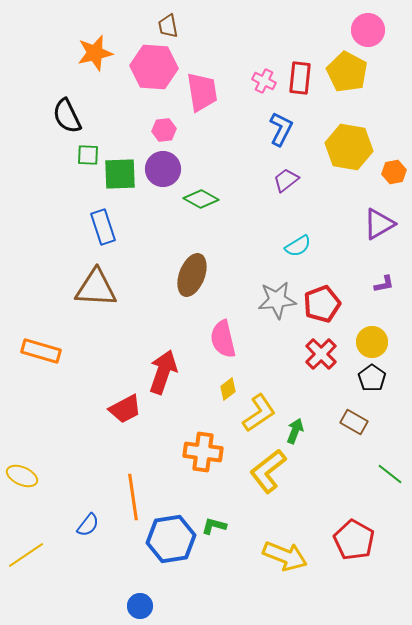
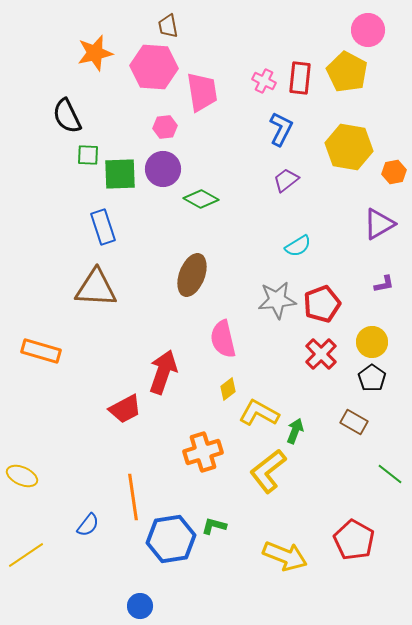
pink hexagon at (164, 130): moved 1 px right, 3 px up
yellow L-shape at (259, 413): rotated 117 degrees counterclockwise
orange cross at (203, 452): rotated 24 degrees counterclockwise
